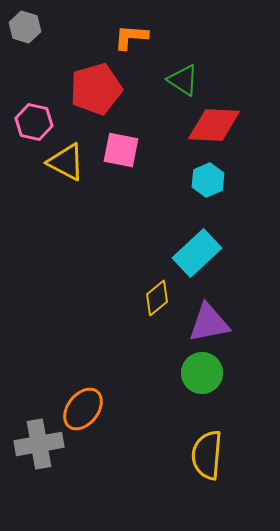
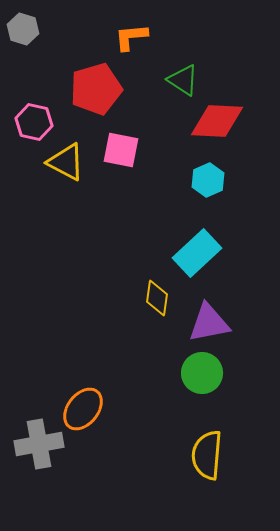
gray hexagon: moved 2 px left, 2 px down
orange L-shape: rotated 9 degrees counterclockwise
red diamond: moved 3 px right, 4 px up
yellow diamond: rotated 42 degrees counterclockwise
